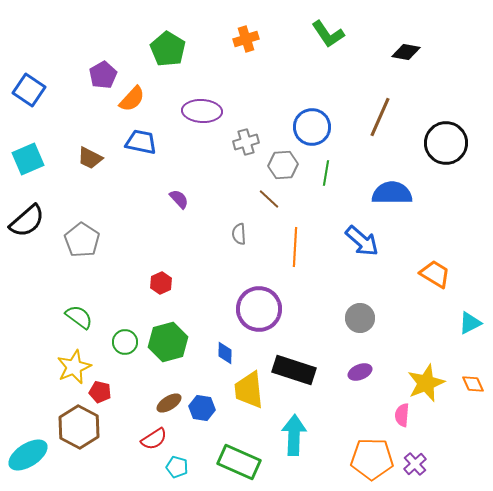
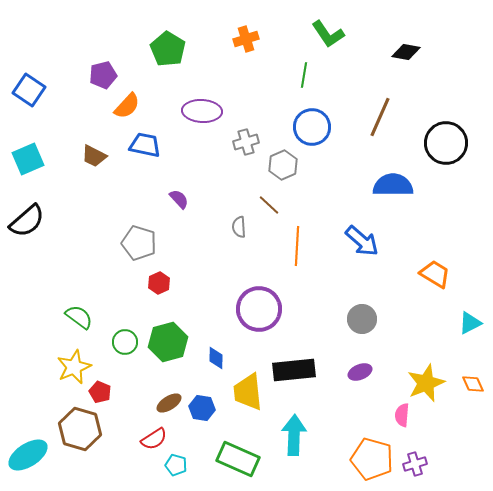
purple pentagon at (103, 75): rotated 16 degrees clockwise
orange semicircle at (132, 99): moved 5 px left, 7 px down
blue trapezoid at (141, 142): moved 4 px right, 3 px down
brown trapezoid at (90, 158): moved 4 px right, 2 px up
gray hexagon at (283, 165): rotated 20 degrees counterclockwise
green line at (326, 173): moved 22 px left, 98 px up
blue semicircle at (392, 193): moved 1 px right, 8 px up
brown line at (269, 199): moved 6 px down
gray semicircle at (239, 234): moved 7 px up
gray pentagon at (82, 240): moved 57 px right, 3 px down; rotated 16 degrees counterclockwise
orange line at (295, 247): moved 2 px right, 1 px up
red hexagon at (161, 283): moved 2 px left
gray circle at (360, 318): moved 2 px right, 1 px down
blue diamond at (225, 353): moved 9 px left, 5 px down
black rectangle at (294, 370): rotated 24 degrees counterclockwise
yellow trapezoid at (249, 390): moved 1 px left, 2 px down
red pentagon at (100, 392): rotated 10 degrees clockwise
brown hexagon at (79, 427): moved 1 px right, 2 px down; rotated 12 degrees counterclockwise
orange pentagon at (372, 459): rotated 15 degrees clockwise
green rectangle at (239, 462): moved 1 px left, 3 px up
purple cross at (415, 464): rotated 25 degrees clockwise
cyan pentagon at (177, 467): moved 1 px left, 2 px up
